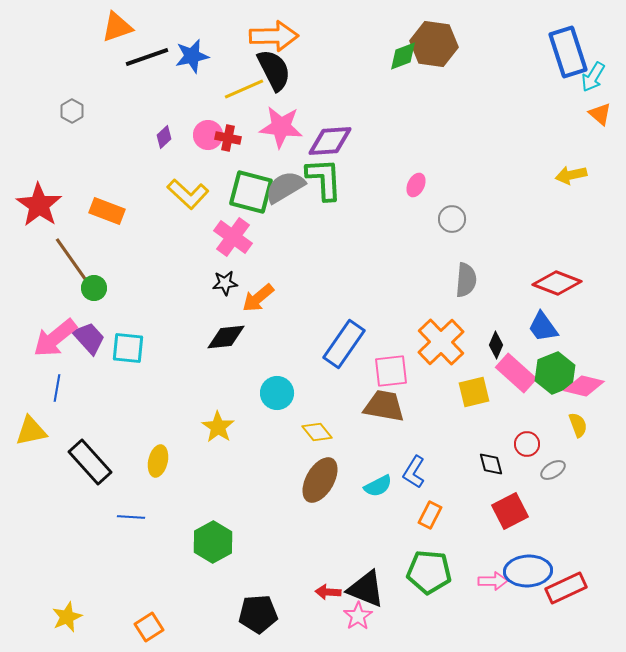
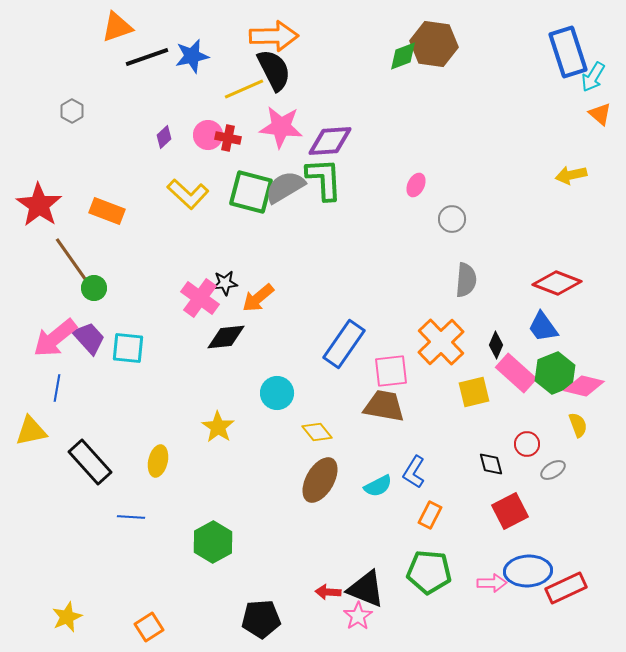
pink cross at (233, 237): moved 33 px left, 61 px down
pink arrow at (493, 581): moved 1 px left, 2 px down
black pentagon at (258, 614): moved 3 px right, 5 px down
